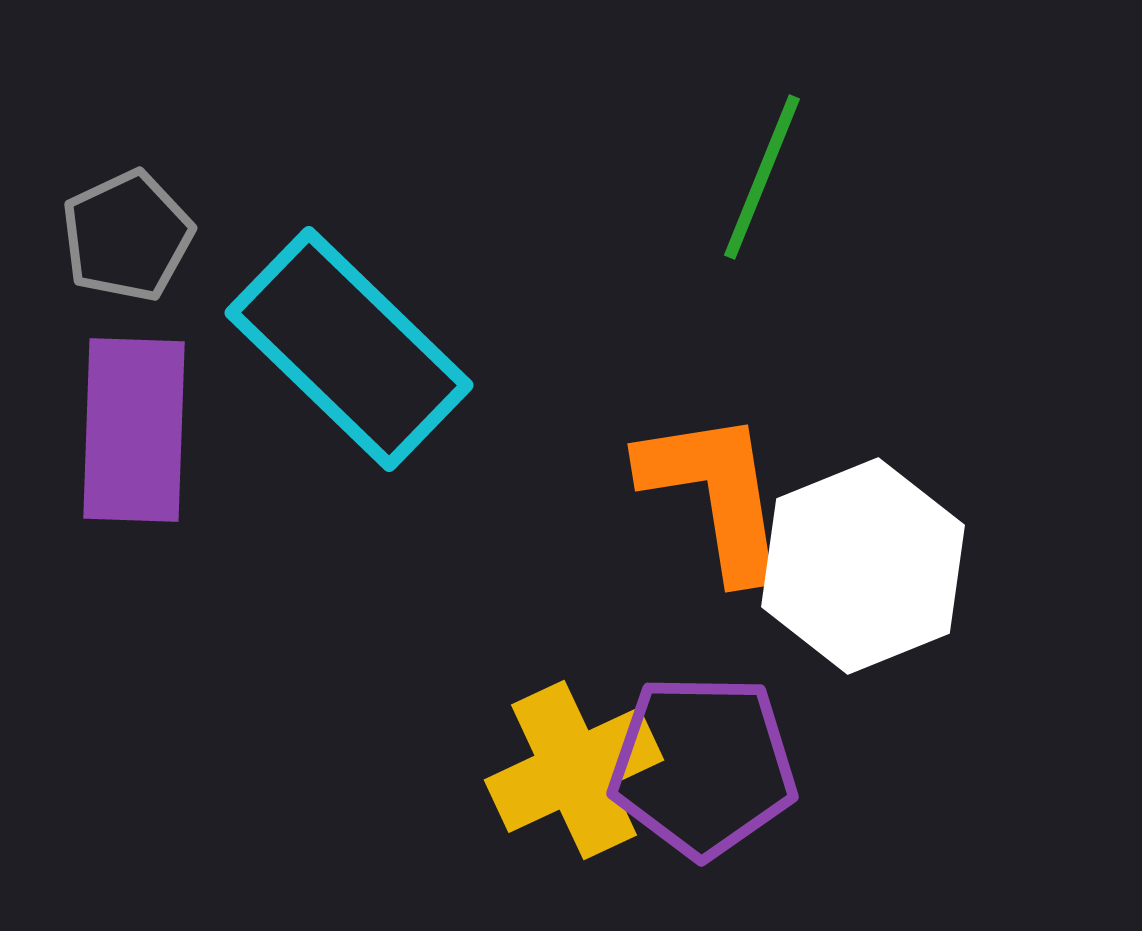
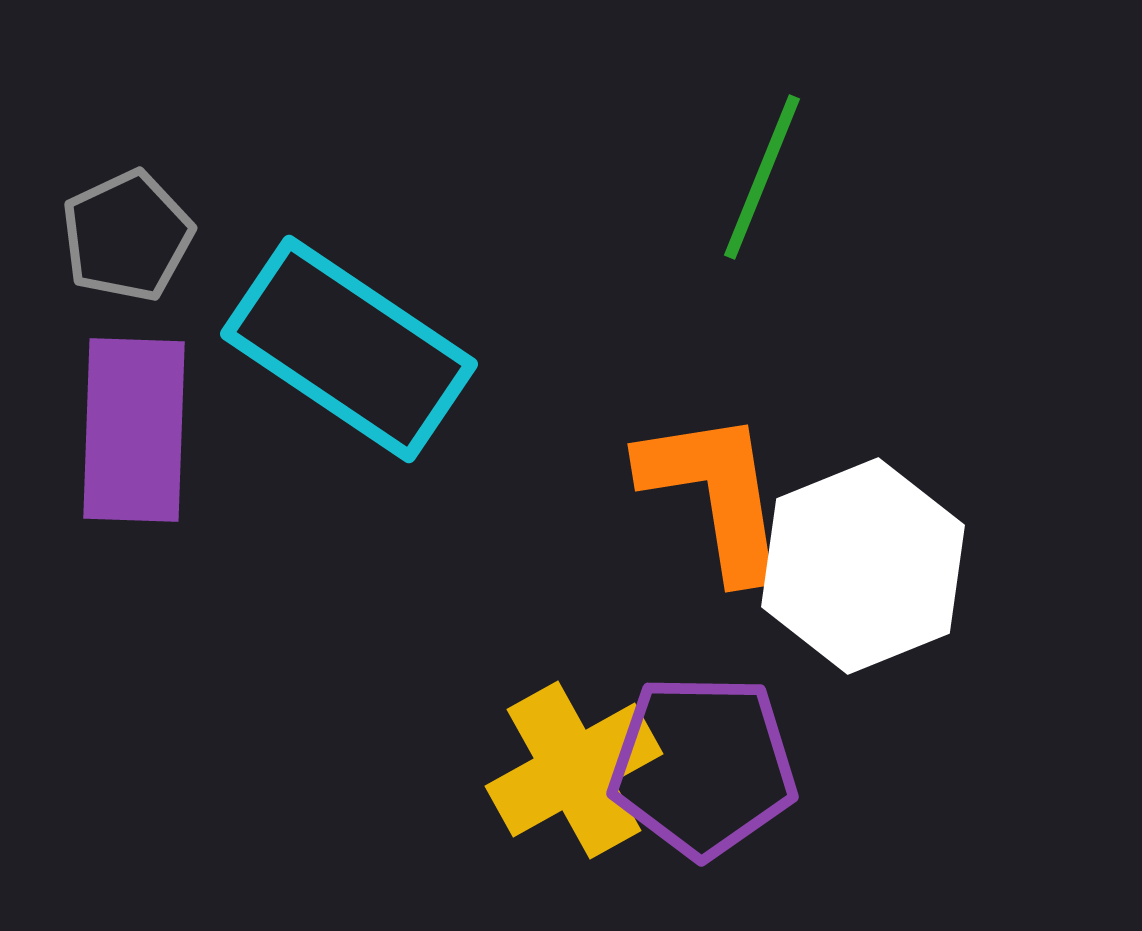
cyan rectangle: rotated 10 degrees counterclockwise
yellow cross: rotated 4 degrees counterclockwise
